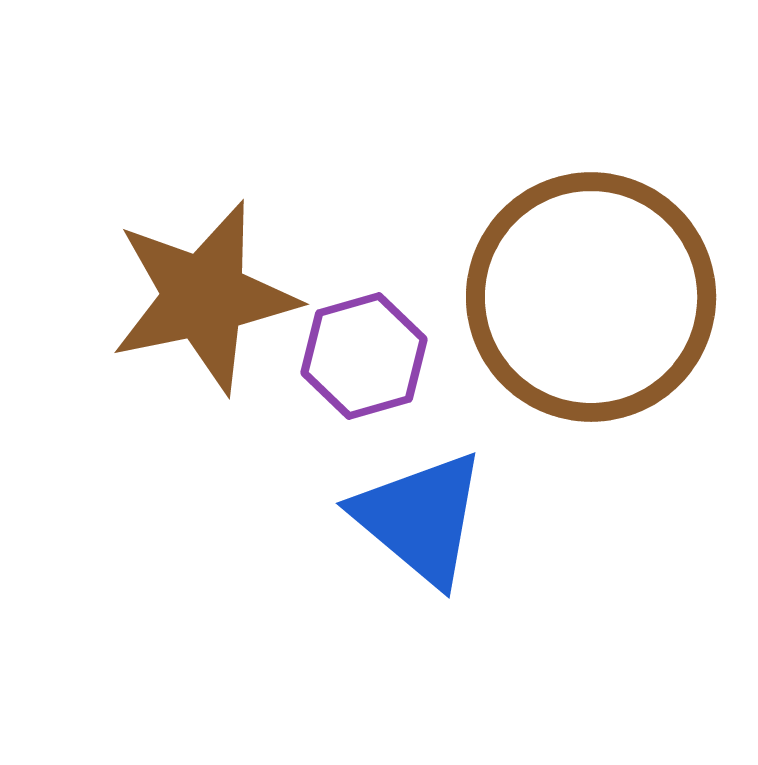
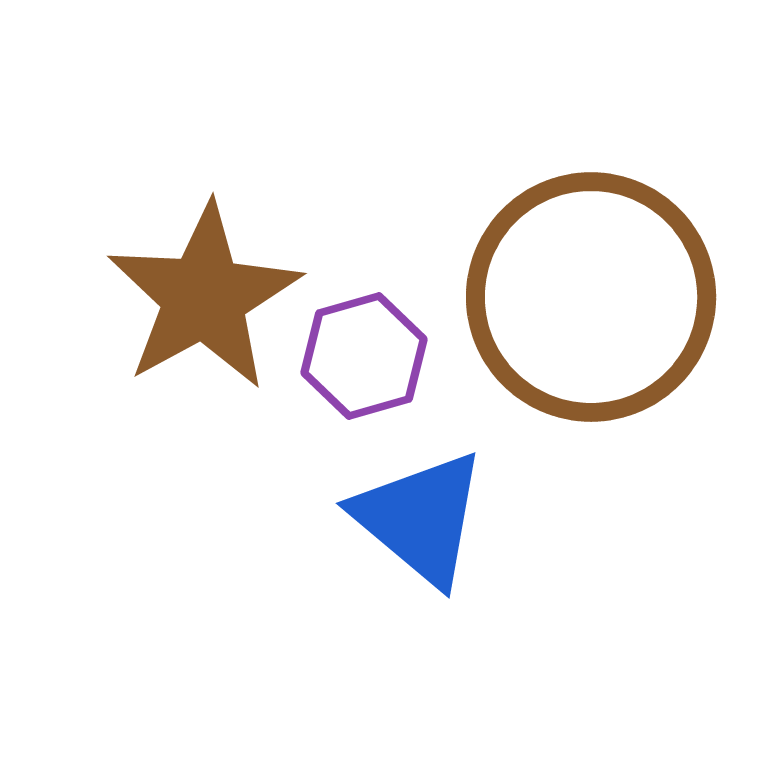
brown star: rotated 17 degrees counterclockwise
